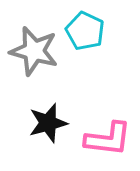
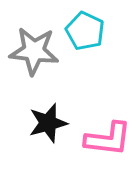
gray star: rotated 9 degrees counterclockwise
